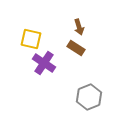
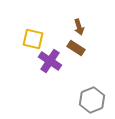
yellow square: moved 2 px right
purple cross: moved 6 px right, 2 px up
gray hexagon: moved 3 px right, 3 px down
